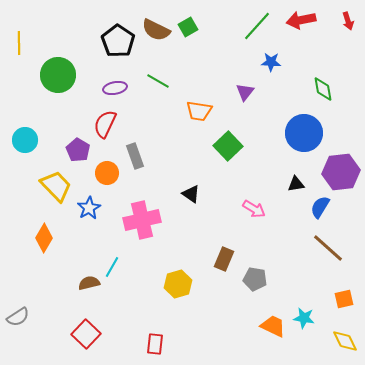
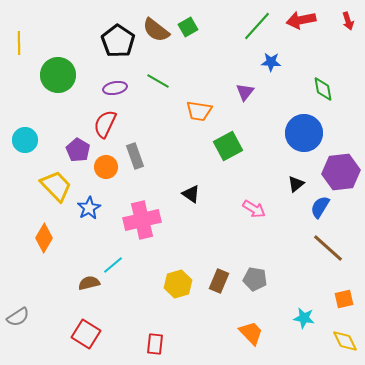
brown semicircle at (156, 30): rotated 12 degrees clockwise
green square at (228, 146): rotated 16 degrees clockwise
orange circle at (107, 173): moved 1 px left, 6 px up
black triangle at (296, 184): rotated 30 degrees counterclockwise
brown rectangle at (224, 259): moved 5 px left, 22 px down
cyan line at (112, 267): moved 1 px right, 2 px up; rotated 20 degrees clockwise
orange trapezoid at (273, 326): moved 22 px left, 7 px down; rotated 20 degrees clockwise
red square at (86, 334): rotated 12 degrees counterclockwise
